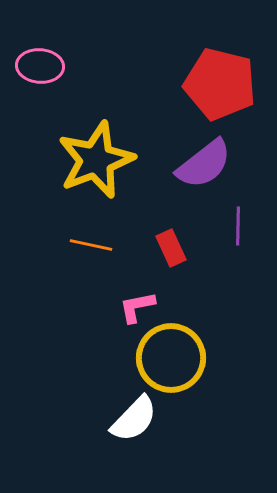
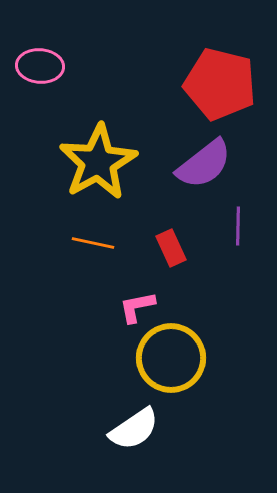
yellow star: moved 2 px right, 2 px down; rotated 8 degrees counterclockwise
orange line: moved 2 px right, 2 px up
white semicircle: moved 10 px down; rotated 12 degrees clockwise
